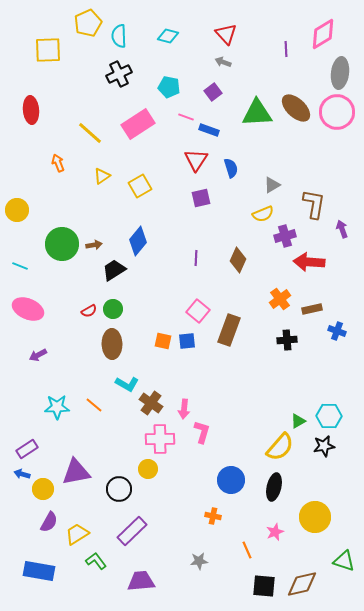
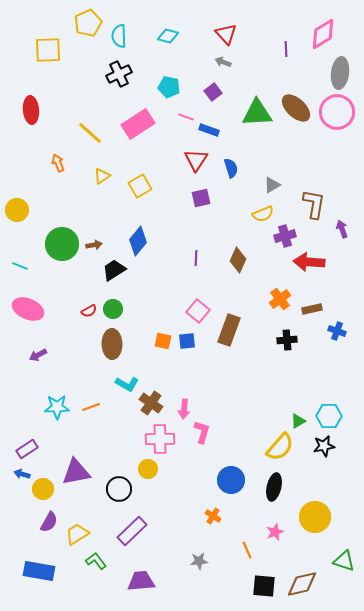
orange line at (94, 405): moved 3 px left, 2 px down; rotated 60 degrees counterclockwise
orange cross at (213, 516): rotated 21 degrees clockwise
